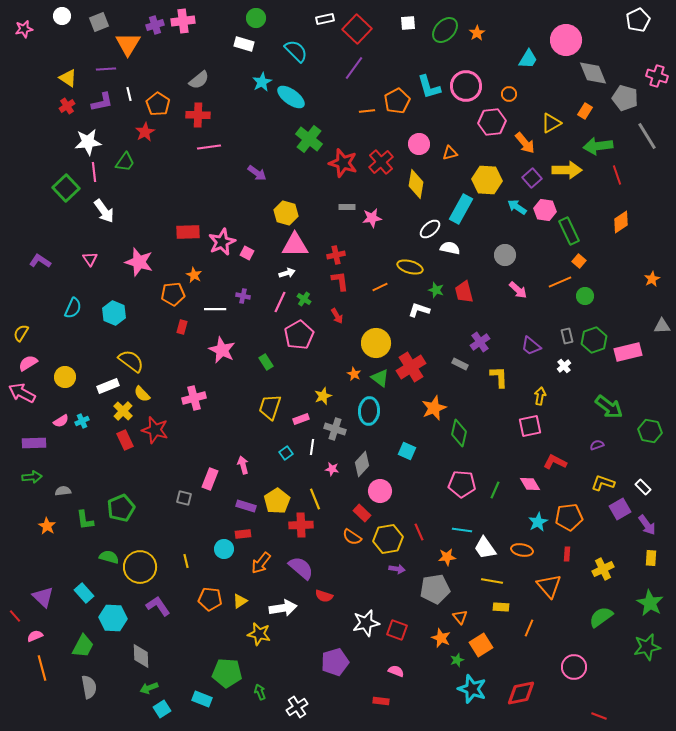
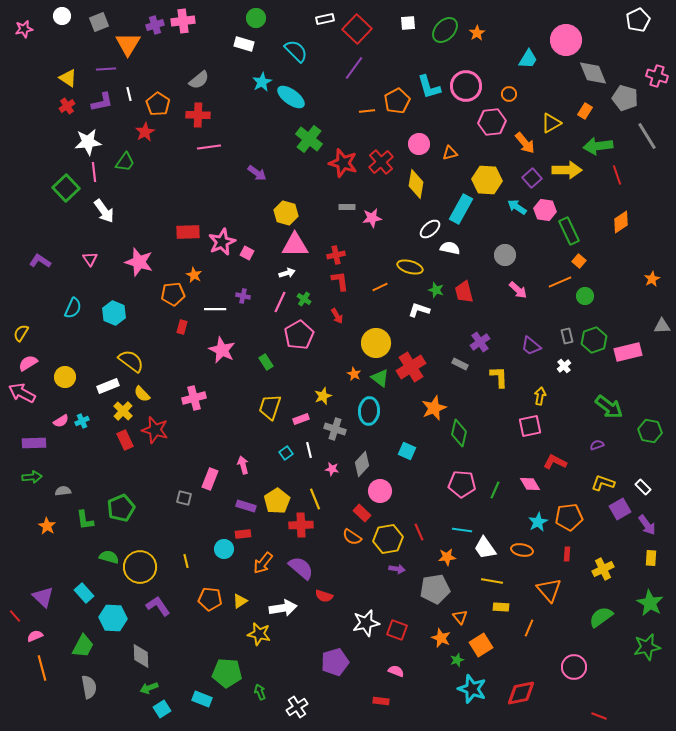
white line at (312, 447): moved 3 px left, 3 px down; rotated 21 degrees counterclockwise
orange arrow at (261, 563): moved 2 px right
orange triangle at (549, 586): moved 4 px down
